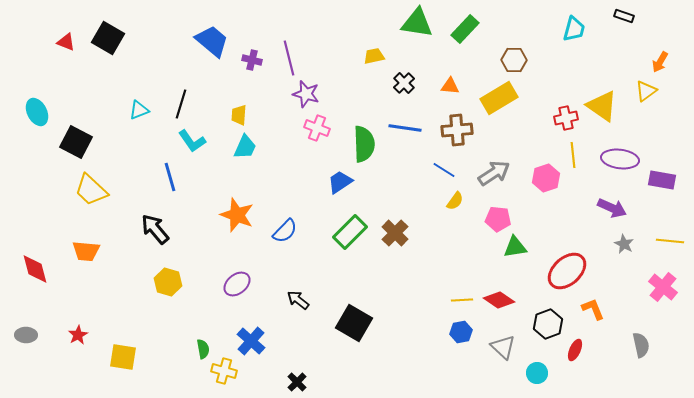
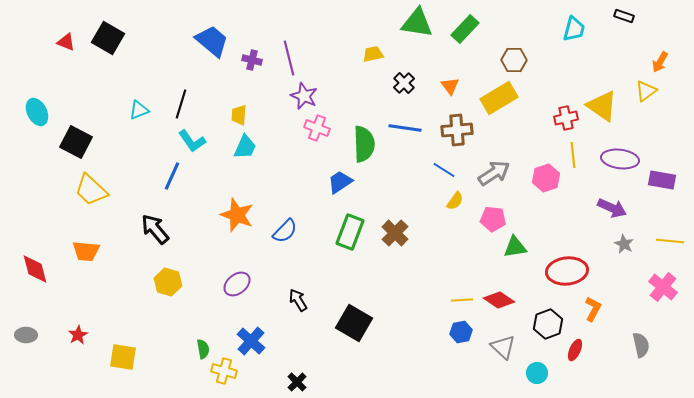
yellow trapezoid at (374, 56): moved 1 px left, 2 px up
orange triangle at (450, 86): rotated 48 degrees clockwise
purple star at (306, 94): moved 2 px left, 2 px down; rotated 8 degrees clockwise
blue line at (170, 177): moved 2 px right, 1 px up; rotated 40 degrees clockwise
pink pentagon at (498, 219): moved 5 px left
green rectangle at (350, 232): rotated 24 degrees counterclockwise
red ellipse at (567, 271): rotated 36 degrees clockwise
black arrow at (298, 300): rotated 20 degrees clockwise
orange L-shape at (593, 309): rotated 50 degrees clockwise
